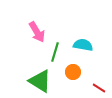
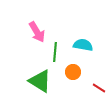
green line: rotated 12 degrees counterclockwise
